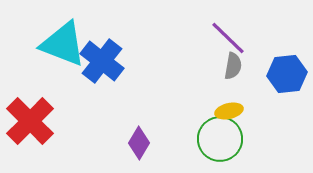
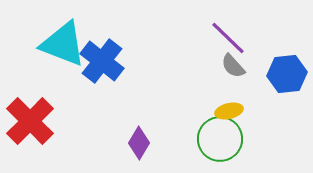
gray semicircle: rotated 128 degrees clockwise
